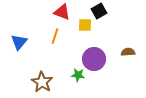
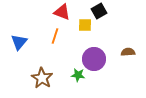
brown star: moved 4 px up
